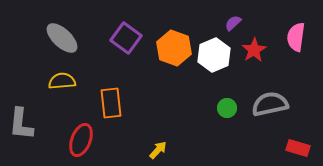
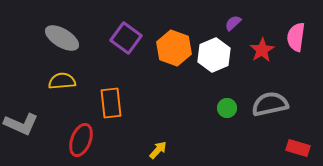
gray ellipse: rotated 12 degrees counterclockwise
red star: moved 8 px right
gray L-shape: rotated 72 degrees counterclockwise
